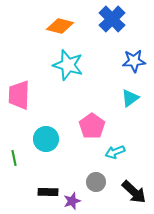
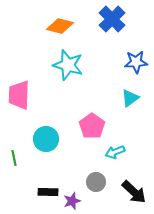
blue star: moved 2 px right, 1 px down
